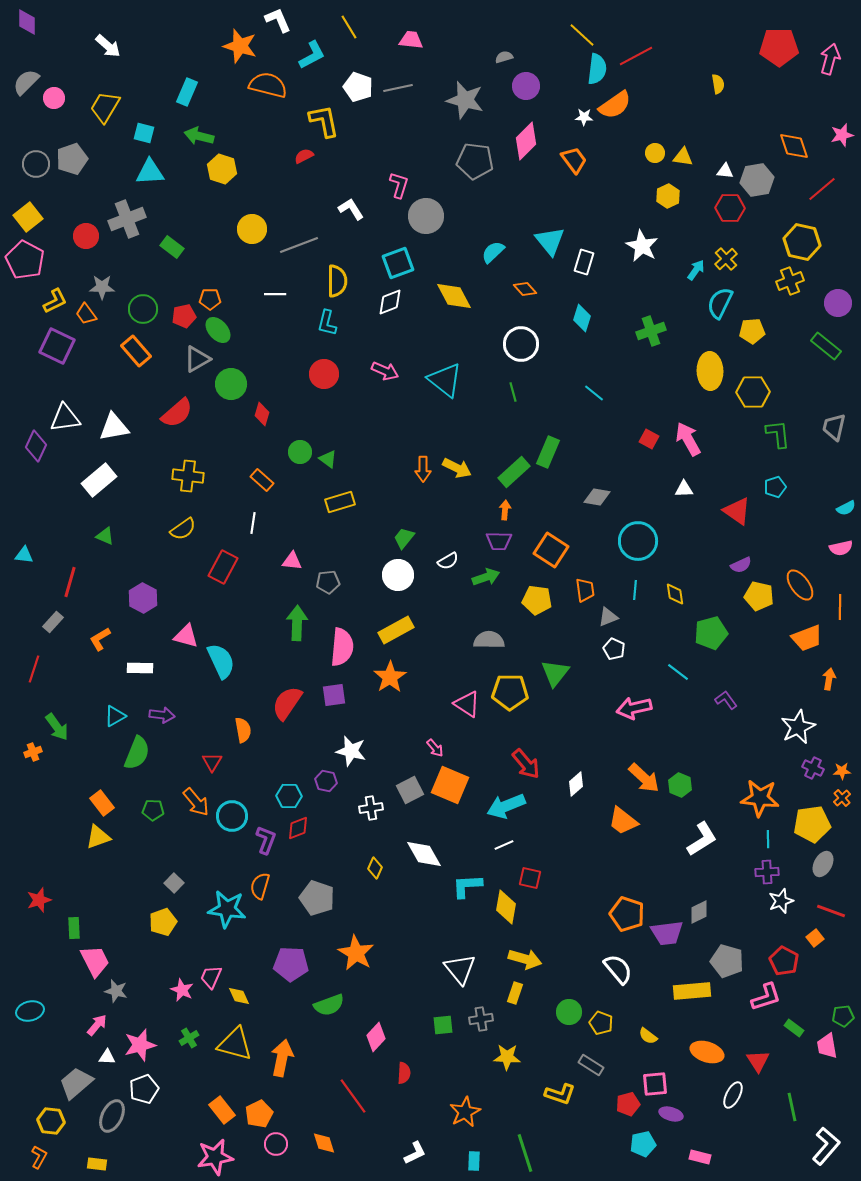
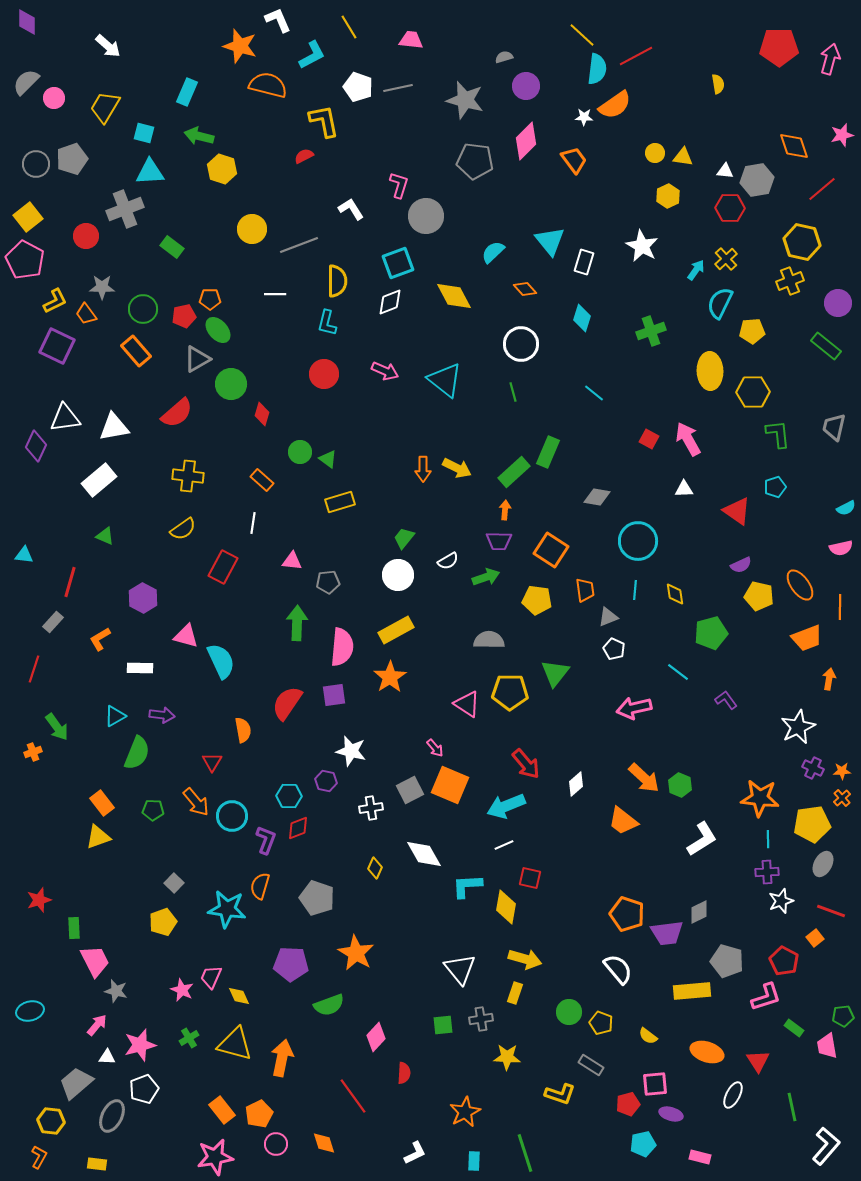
gray cross at (127, 219): moved 2 px left, 10 px up
